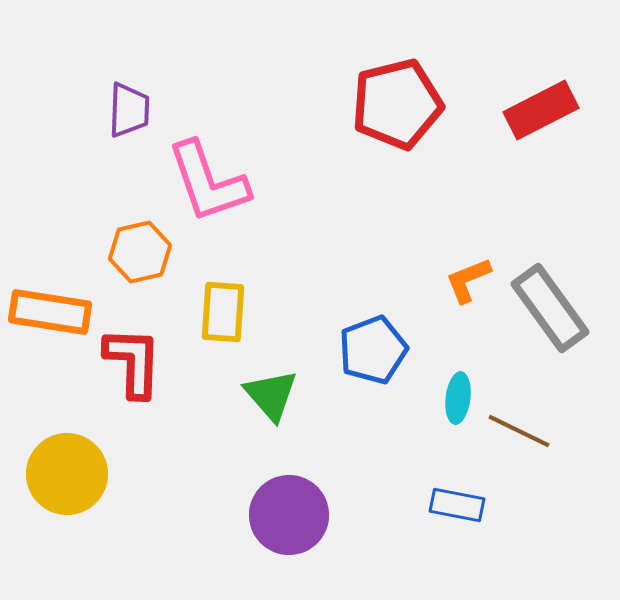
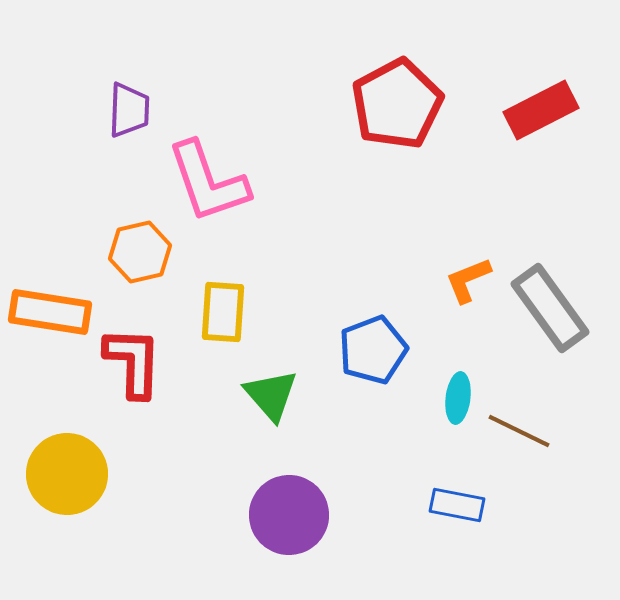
red pentagon: rotated 14 degrees counterclockwise
